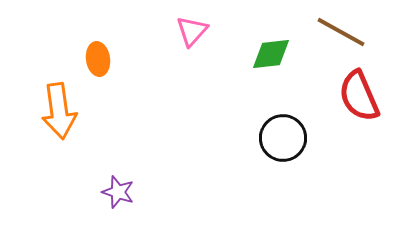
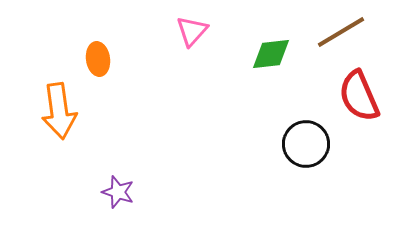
brown line: rotated 60 degrees counterclockwise
black circle: moved 23 px right, 6 px down
